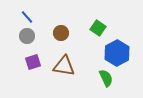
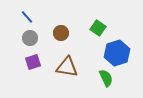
gray circle: moved 3 px right, 2 px down
blue hexagon: rotated 10 degrees clockwise
brown triangle: moved 3 px right, 1 px down
